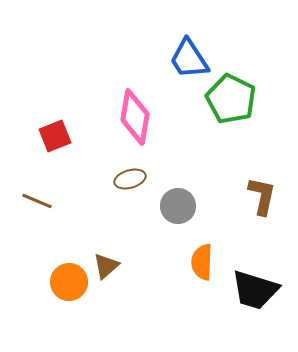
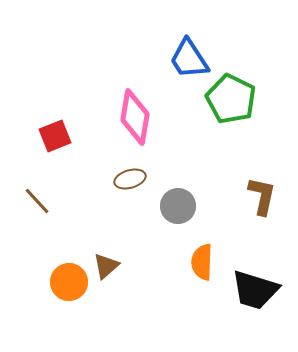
brown line: rotated 24 degrees clockwise
